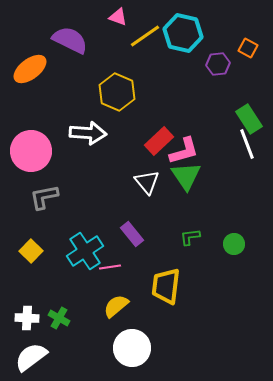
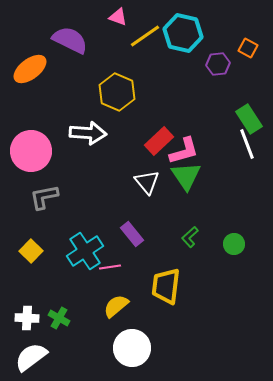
green L-shape: rotated 35 degrees counterclockwise
